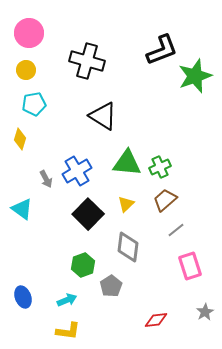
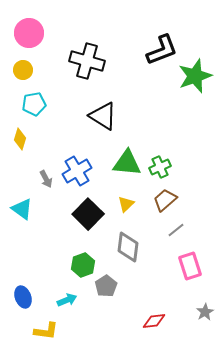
yellow circle: moved 3 px left
gray pentagon: moved 5 px left
red diamond: moved 2 px left, 1 px down
yellow L-shape: moved 22 px left
